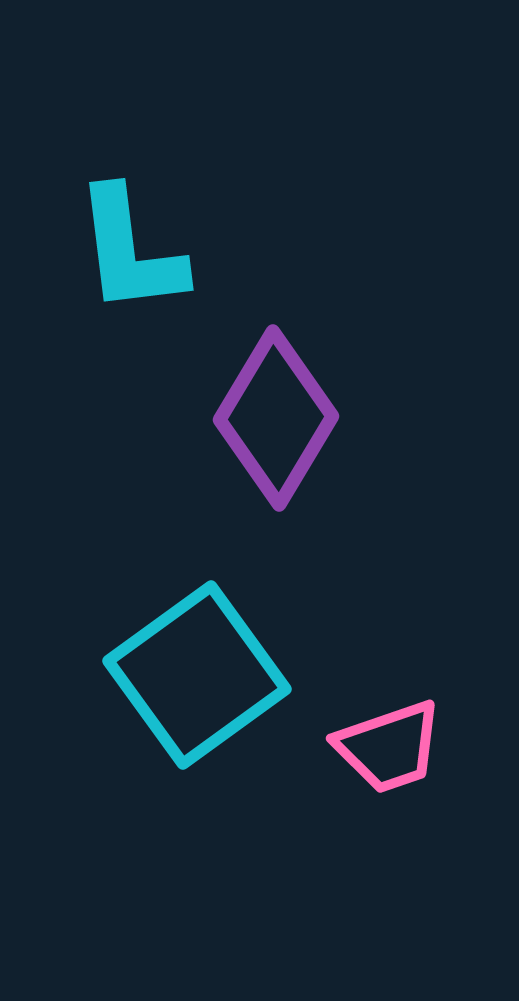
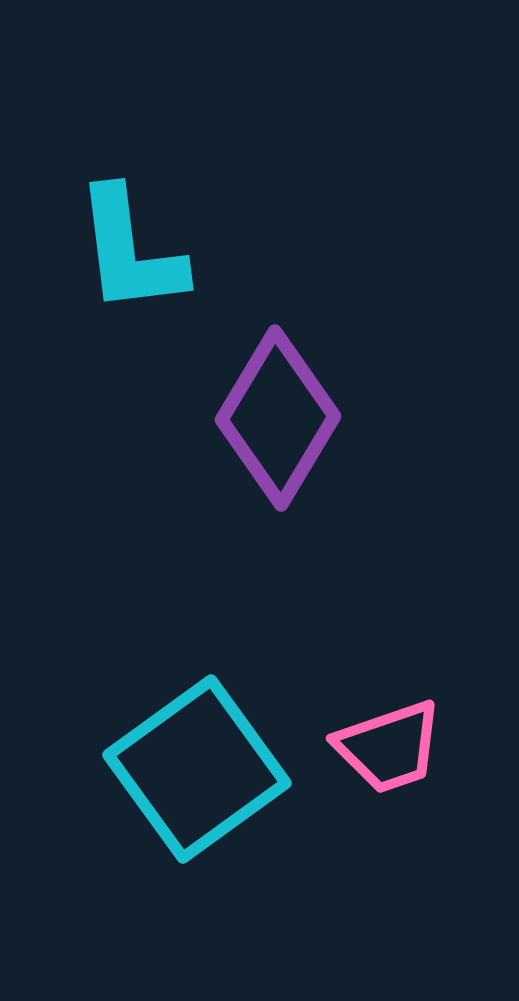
purple diamond: moved 2 px right
cyan square: moved 94 px down
